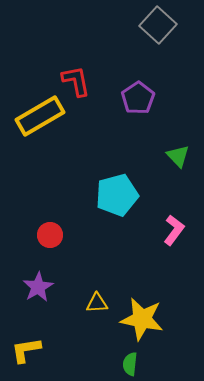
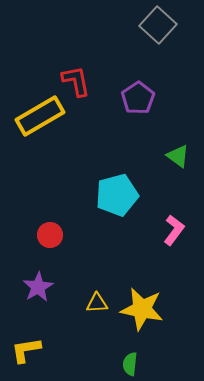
green triangle: rotated 10 degrees counterclockwise
yellow star: moved 10 px up
